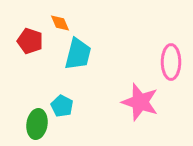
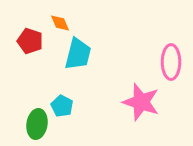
pink star: moved 1 px right
